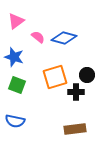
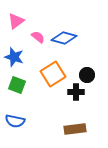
orange square: moved 2 px left, 3 px up; rotated 15 degrees counterclockwise
